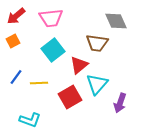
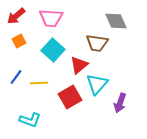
pink trapezoid: rotated 10 degrees clockwise
orange square: moved 6 px right
cyan square: rotated 10 degrees counterclockwise
